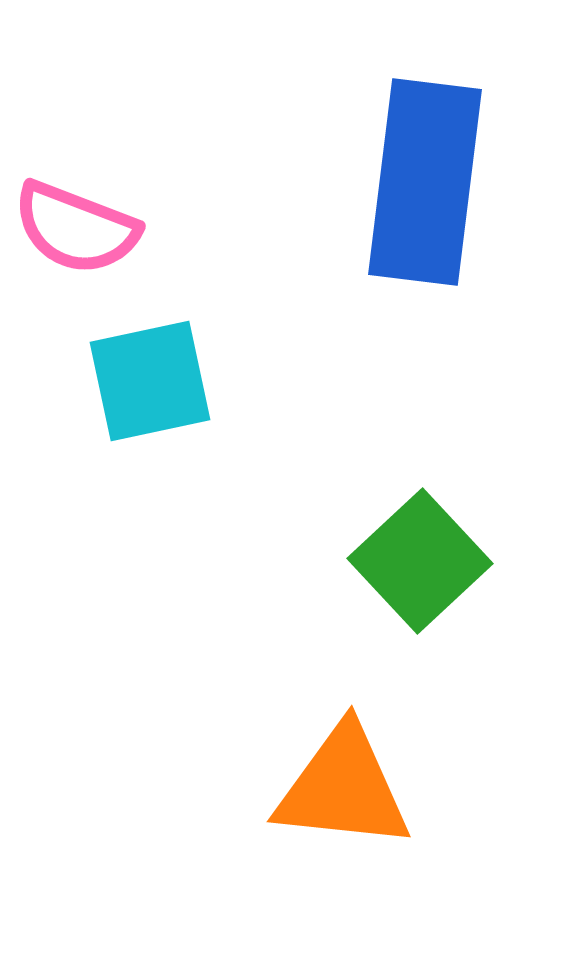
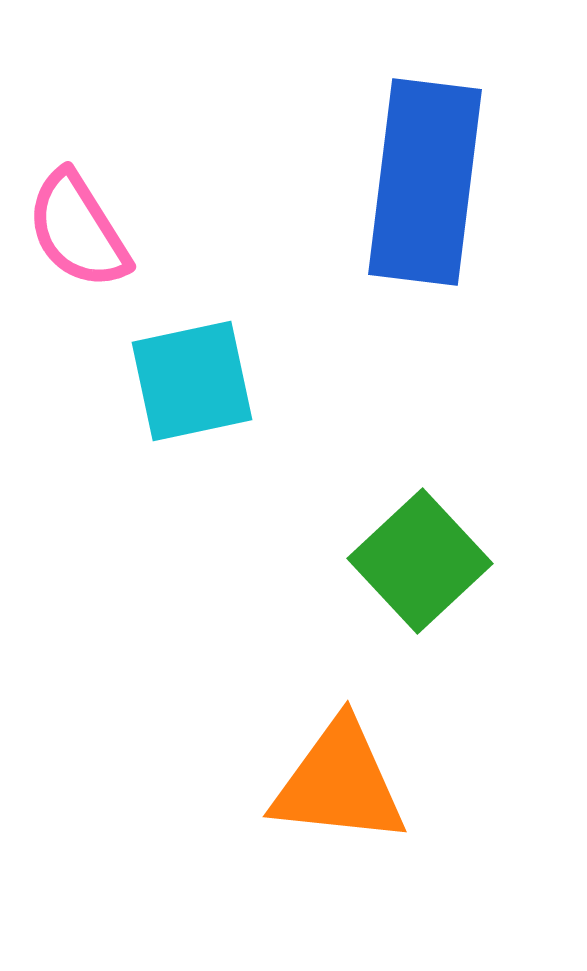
pink semicircle: moved 2 px right, 2 px down; rotated 37 degrees clockwise
cyan square: moved 42 px right
orange triangle: moved 4 px left, 5 px up
